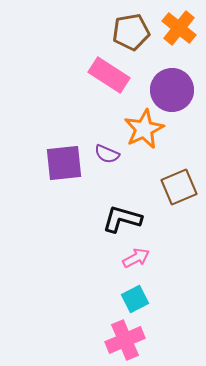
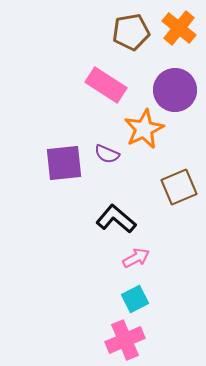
pink rectangle: moved 3 px left, 10 px down
purple circle: moved 3 px right
black L-shape: moved 6 px left; rotated 24 degrees clockwise
